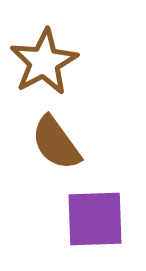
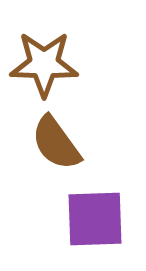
brown star: moved 2 px down; rotated 30 degrees clockwise
